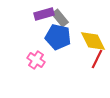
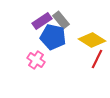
purple rectangle: moved 2 px left, 7 px down; rotated 18 degrees counterclockwise
gray rectangle: moved 1 px right, 2 px down
blue pentagon: moved 5 px left
yellow diamond: moved 1 px left, 1 px up; rotated 32 degrees counterclockwise
